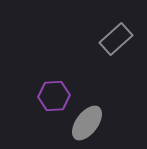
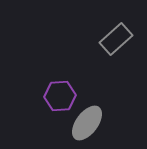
purple hexagon: moved 6 px right
